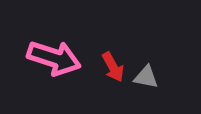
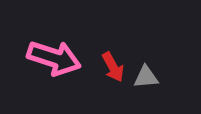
gray triangle: rotated 16 degrees counterclockwise
